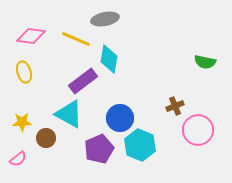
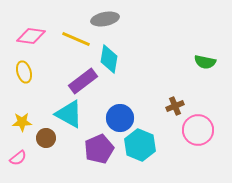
pink semicircle: moved 1 px up
